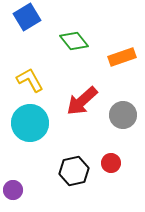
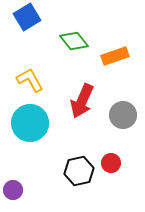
orange rectangle: moved 7 px left, 1 px up
red arrow: rotated 24 degrees counterclockwise
black hexagon: moved 5 px right
